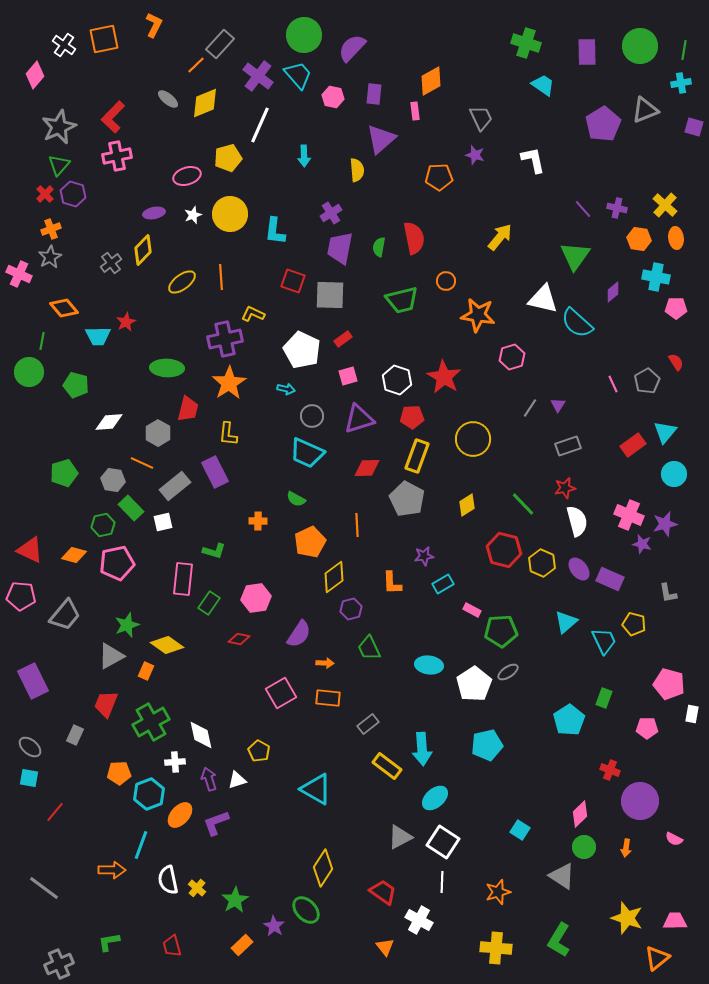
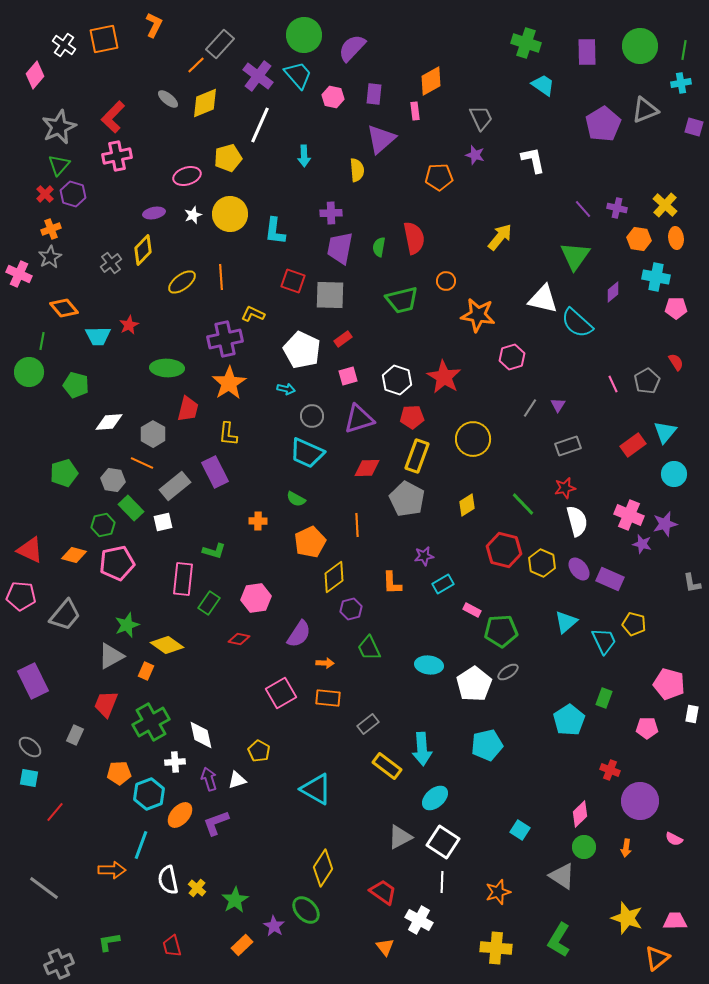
purple cross at (331, 213): rotated 30 degrees clockwise
red star at (126, 322): moved 3 px right, 3 px down
gray hexagon at (158, 433): moved 5 px left, 1 px down
gray L-shape at (668, 593): moved 24 px right, 10 px up
